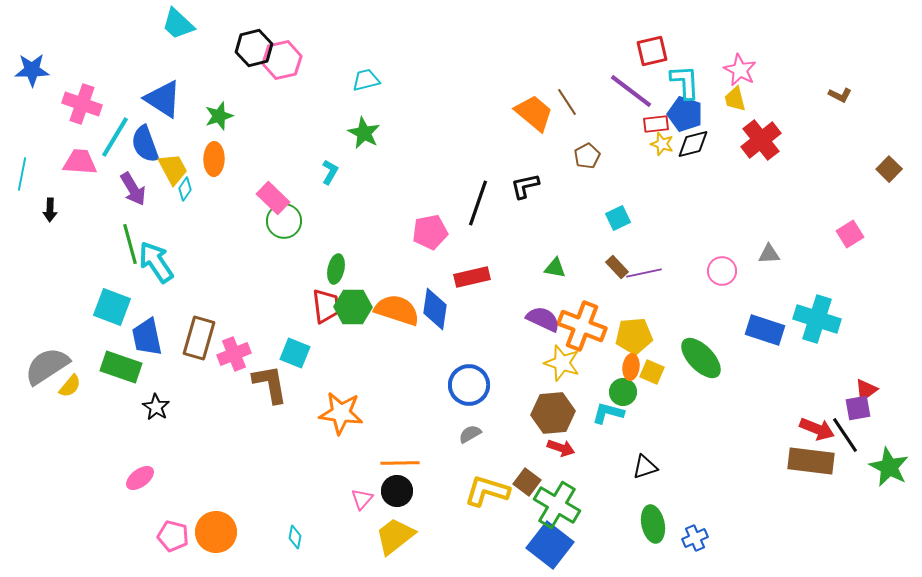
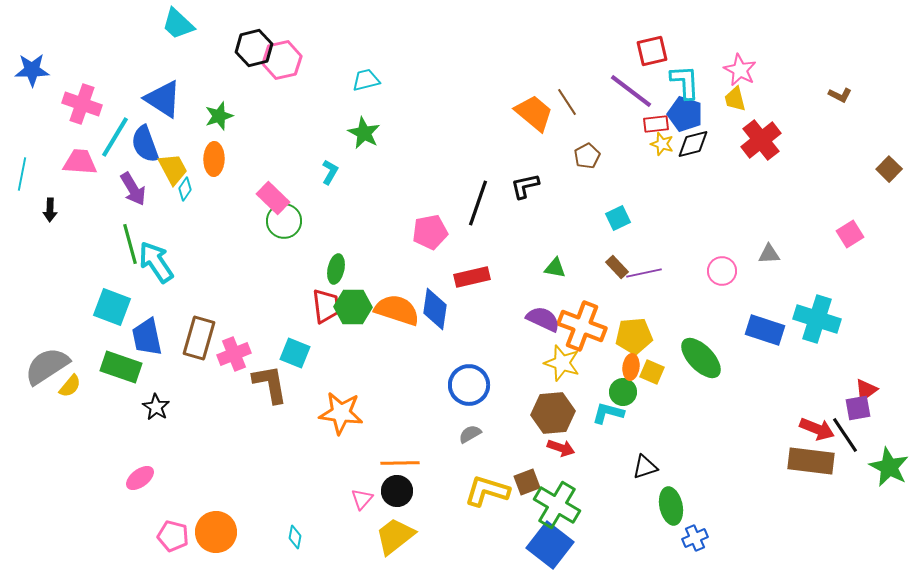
brown square at (527, 482): rotated 32 degrees clockwise
green ellipse at (653, 524): moved 18 px right, 18 px up
